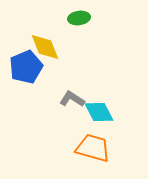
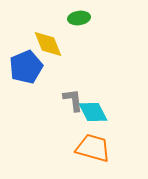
yellow diamond: moved 3 px right, 3 px up
gray L-shape: moved 1 px right, 1 px down; rotated 50 degrees clockwise
cyan diamond: moved 6 px left
